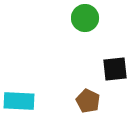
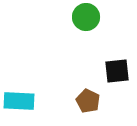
green circle: moved 1 px right, 1 px up
black square: moved 2 px right, 2 px down
